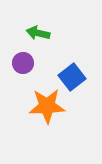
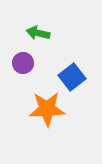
orange star: moved 3 px down
